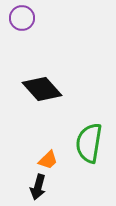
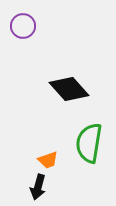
purple circle: moved 1 px right, 8 px down
black diamond: moved 27 px right
orange trapezoid: rotated 25 degrees clockwise
